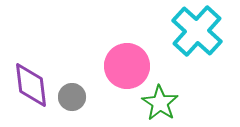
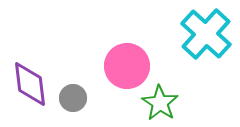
cyan cross: moved 9 px right, 3 px down
purple diamond: moved 1 px left, 1 px up
gray circle: moved 1 px right, 1 px down
